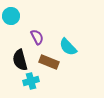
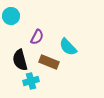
purple semicircle: rotated 56 degrees clockwise
